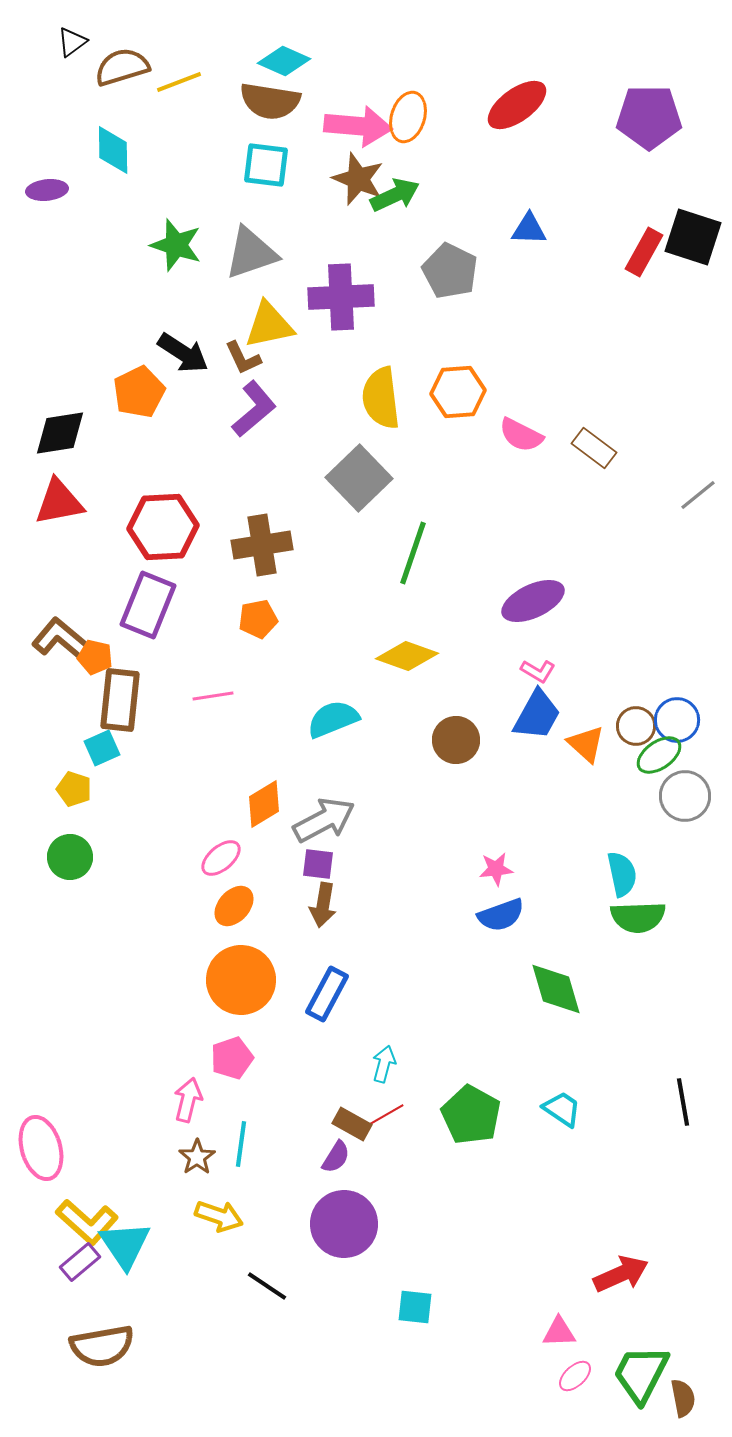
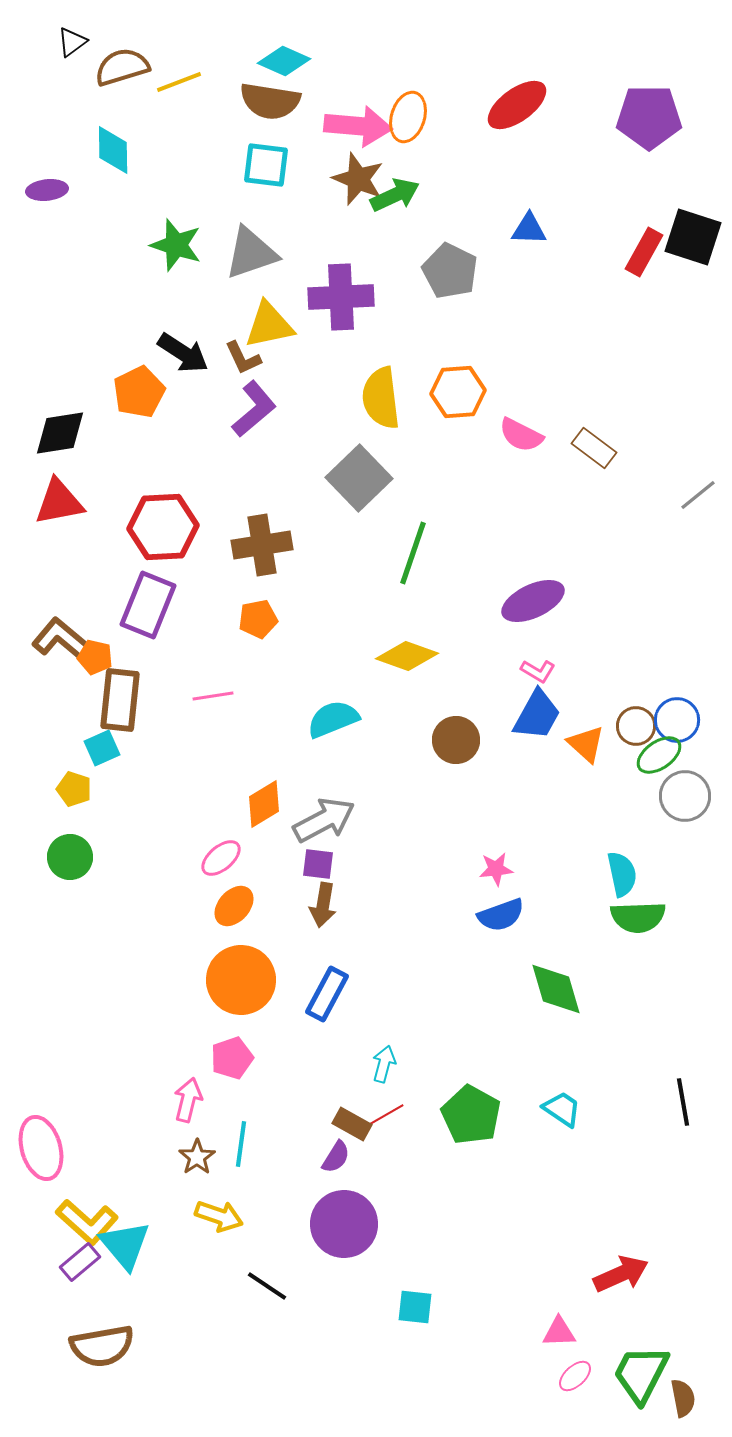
cyan triangle at (125, 1245): rotated 6 degrees counterclockwise
